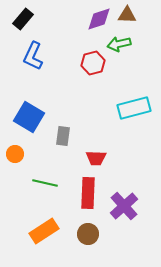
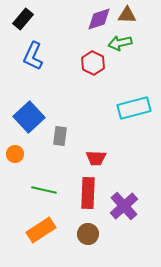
green arrow: moved 1 px right, 1 px up
red hexagon: rotated 20 degrees counterclockwise
blue square: rotated 16 degrees clockwise
gray rectangle: moved 3 px left
green line: moved 1 px left, 7 px down
orange rectangle: moved 3 px left, 1 px up
